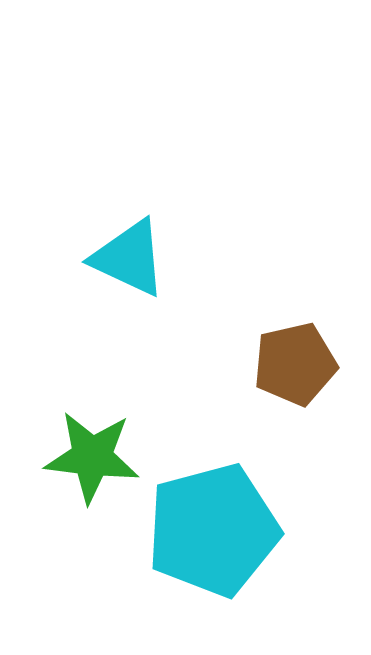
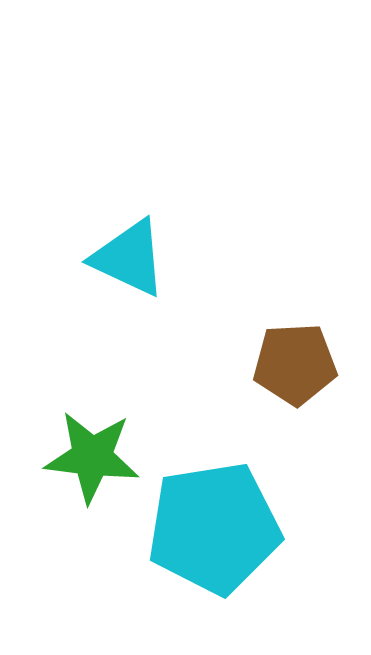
brown pentagon: rotated 10 degrees clockwise
cyan pentagon: moved 1 px right, 2 px up; rotated 6 degrees clockwise
